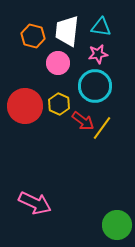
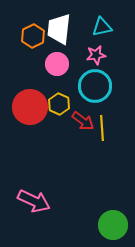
cyan triangle: moved 1 px right; rotated 20 degrees counterclockwise
white trapezoid: moved 8 px left, 2 px up
orange hexagon: rotated 20 degrees clockwise
pink star: moved 2 px left, 1 px down
pink circle: moved 1 px left, 1 px down
red circle: moved 5 px right, 1 px down
yellow line: rotated 40 degrees counterclockwise
pink arrow: moved 1 px left, 2 px up
green circle: moved 4 px left
